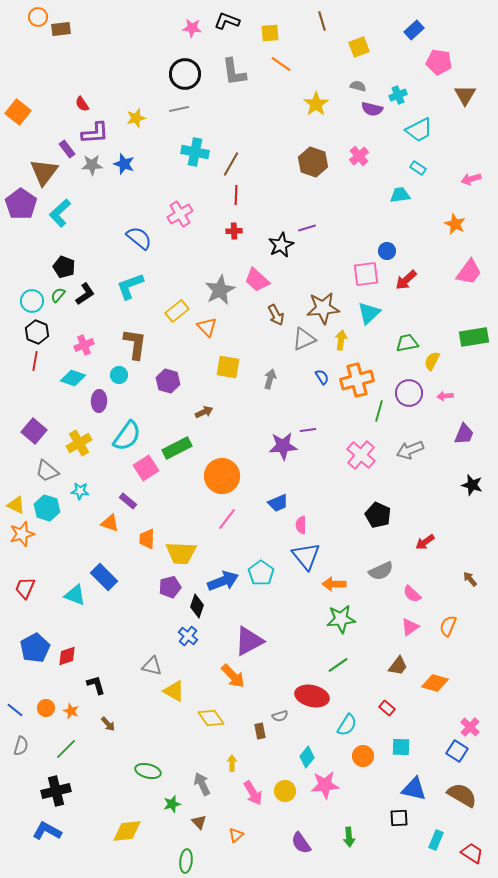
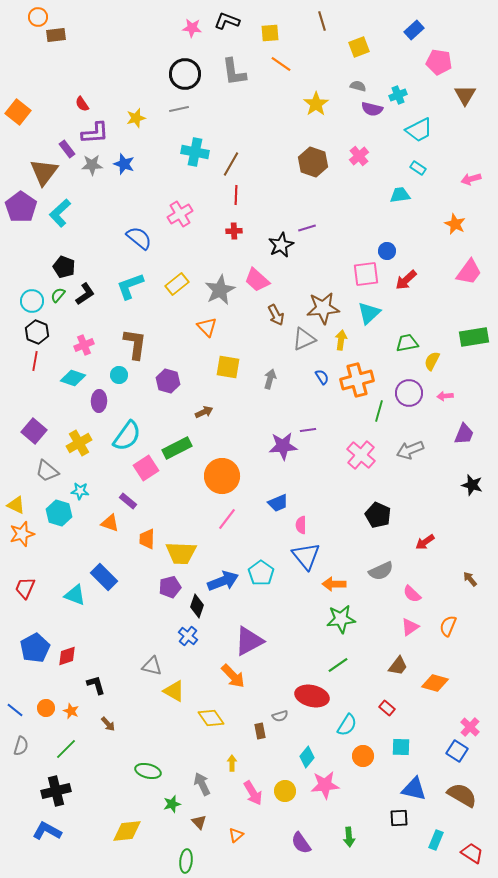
brown rectangle at (61, 29): moved 5 px left, 6 px down
purple pentagon at (21, 204): moved 3 px down
yellow rectangle at (177, 311): moved 27 px up
cyan hexagon at (47, 508): moved 12 px right, 5 px down
